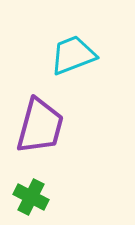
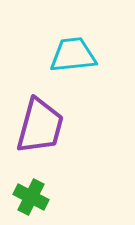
cyan trapezoid: rotated 15 degrees clockwise
